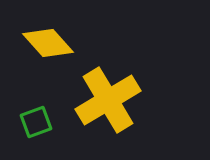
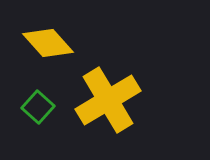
green square: moved 2 px right, 15 px up; rotated 28 degrees counterclockwise
